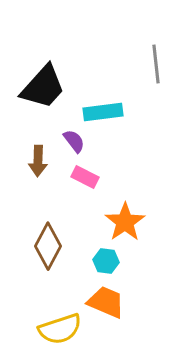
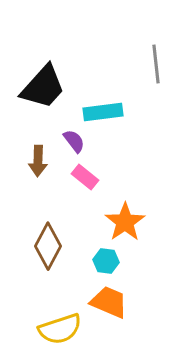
pink rectangle: rotated 12 degrees clockwise
orange trapezoid: moved 3 px right
